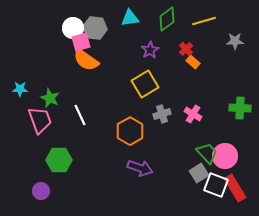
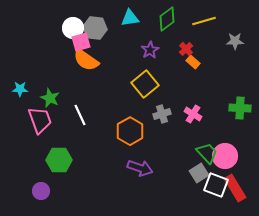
yellow square: rotated 8 degrees counterclockwise
